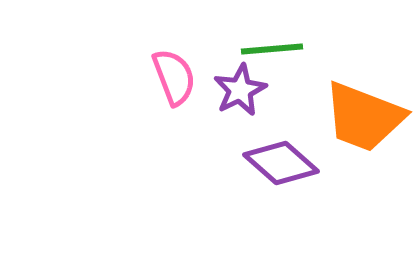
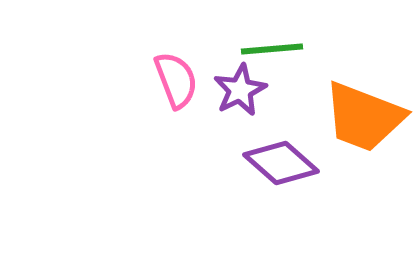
pink semicircle: moved 2 px right, 3 px down
